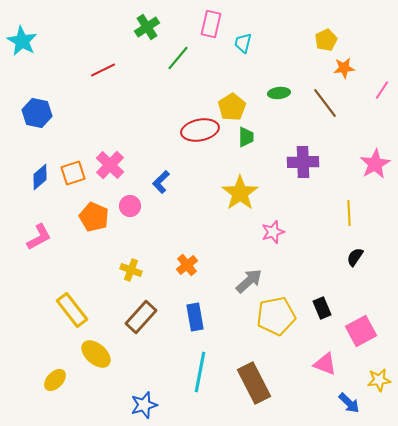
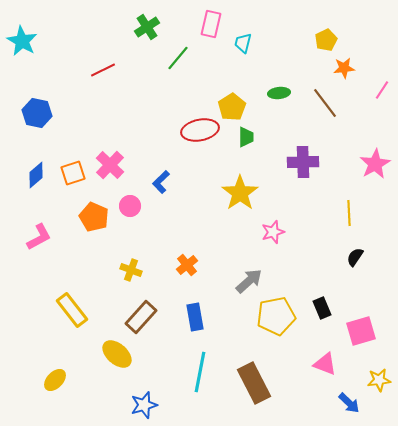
blue diamond at (40, 177): moved 4 px left, 2 px up
pink square at (361, 331): rotated 12 degrees clockwise
yellow ellipse at (96, 354): moved 21 px right
